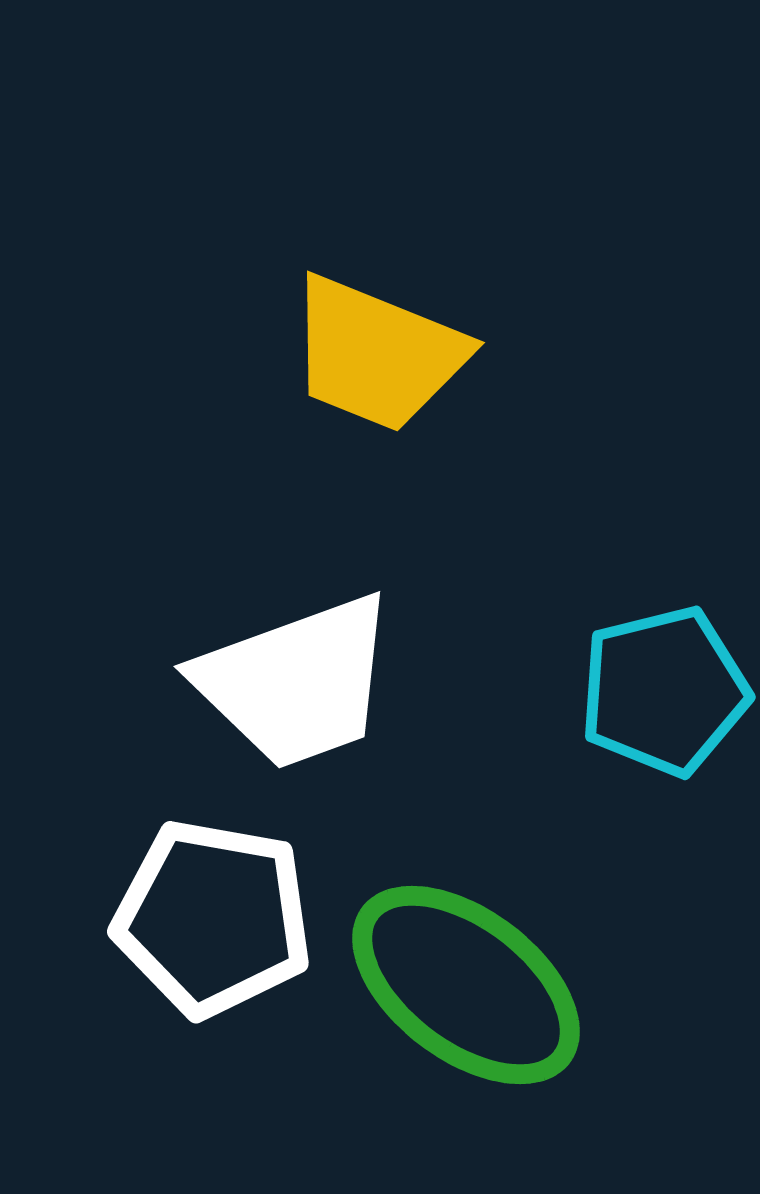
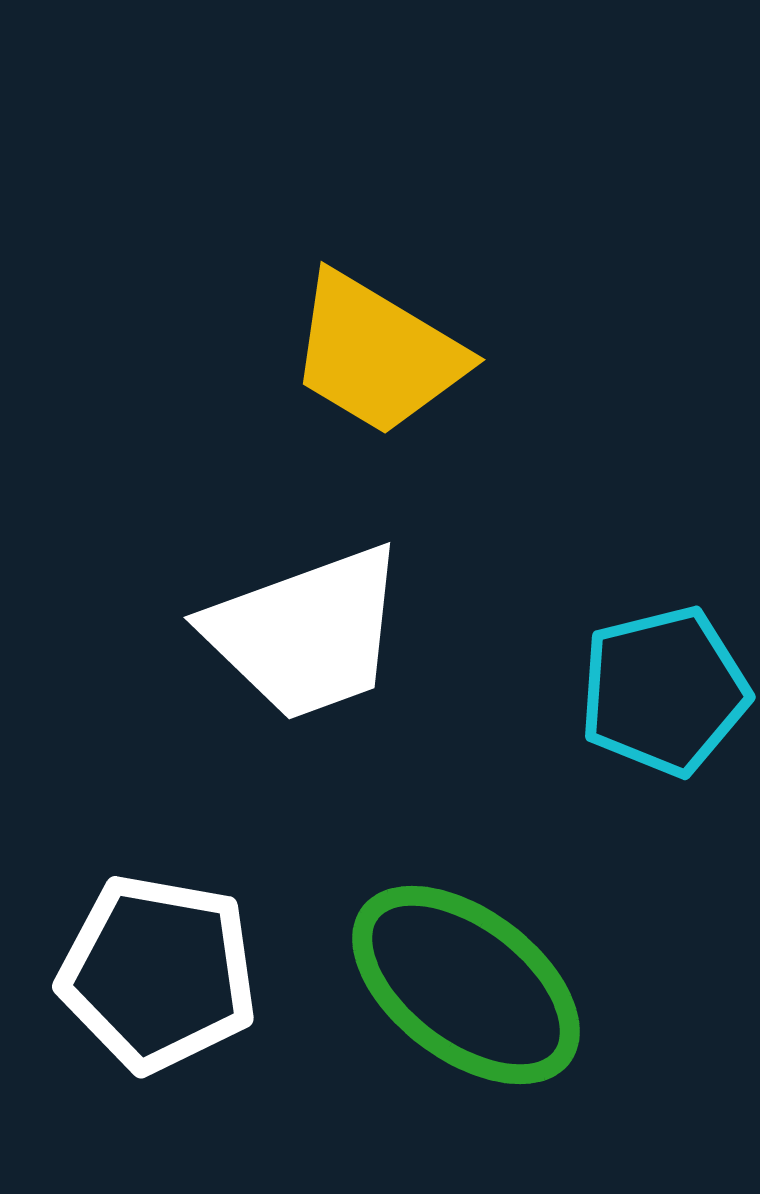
yellow trapezoid: rotated 9 degrees clockwise
white trapezoid: moved 10 px right, 49 px up
white pentagon: moved 55 px left, 55 px down
